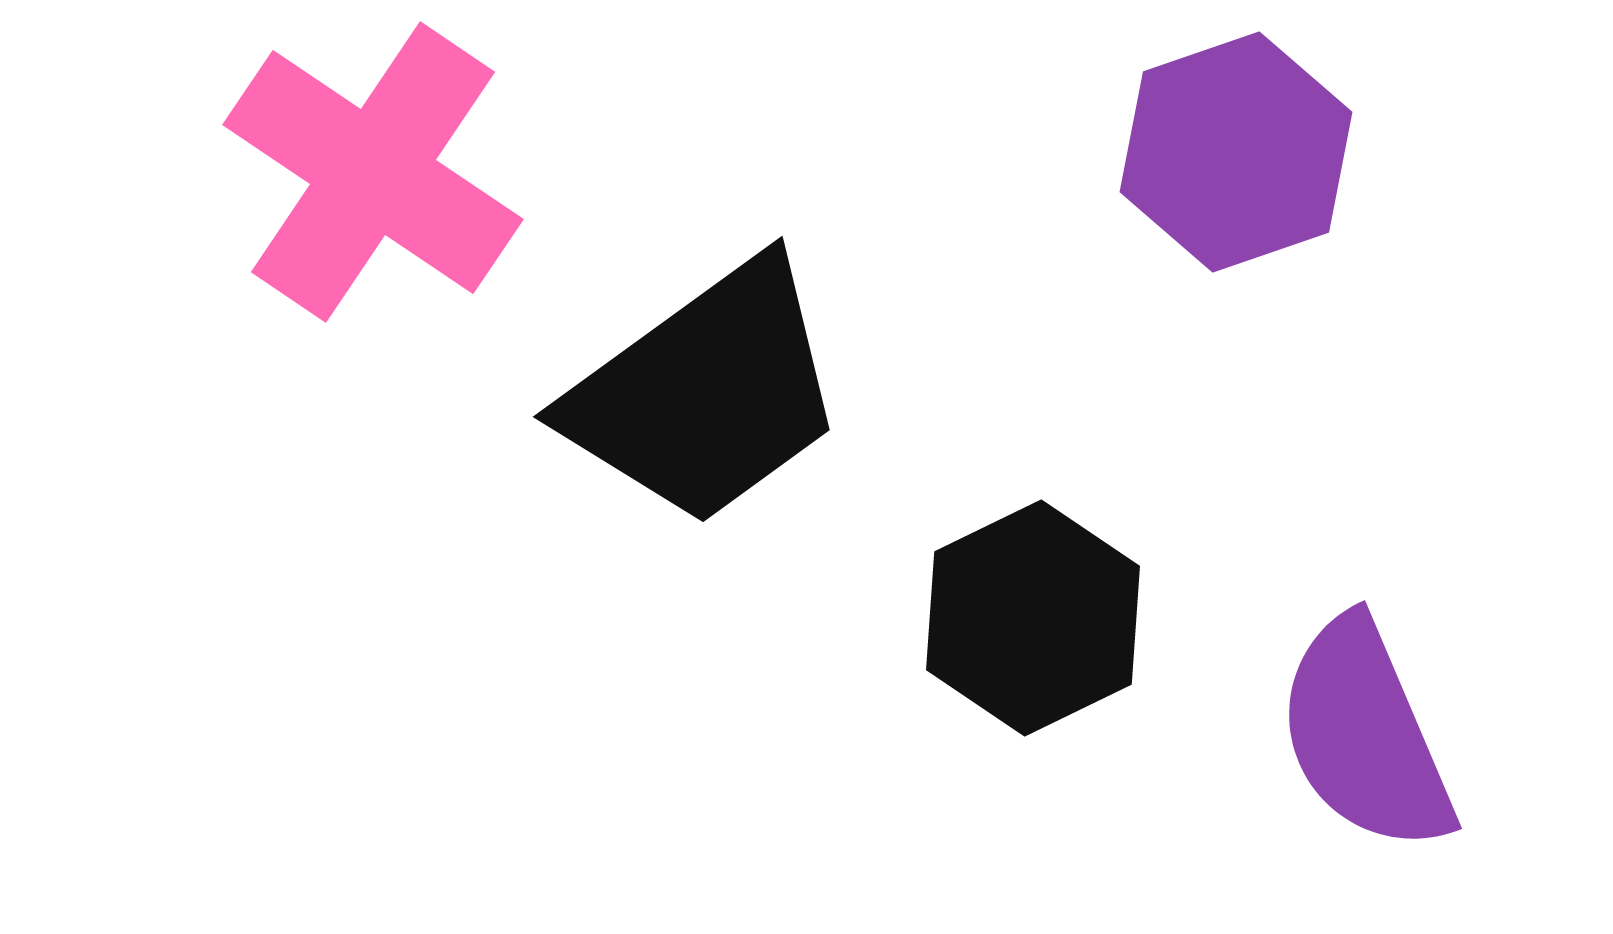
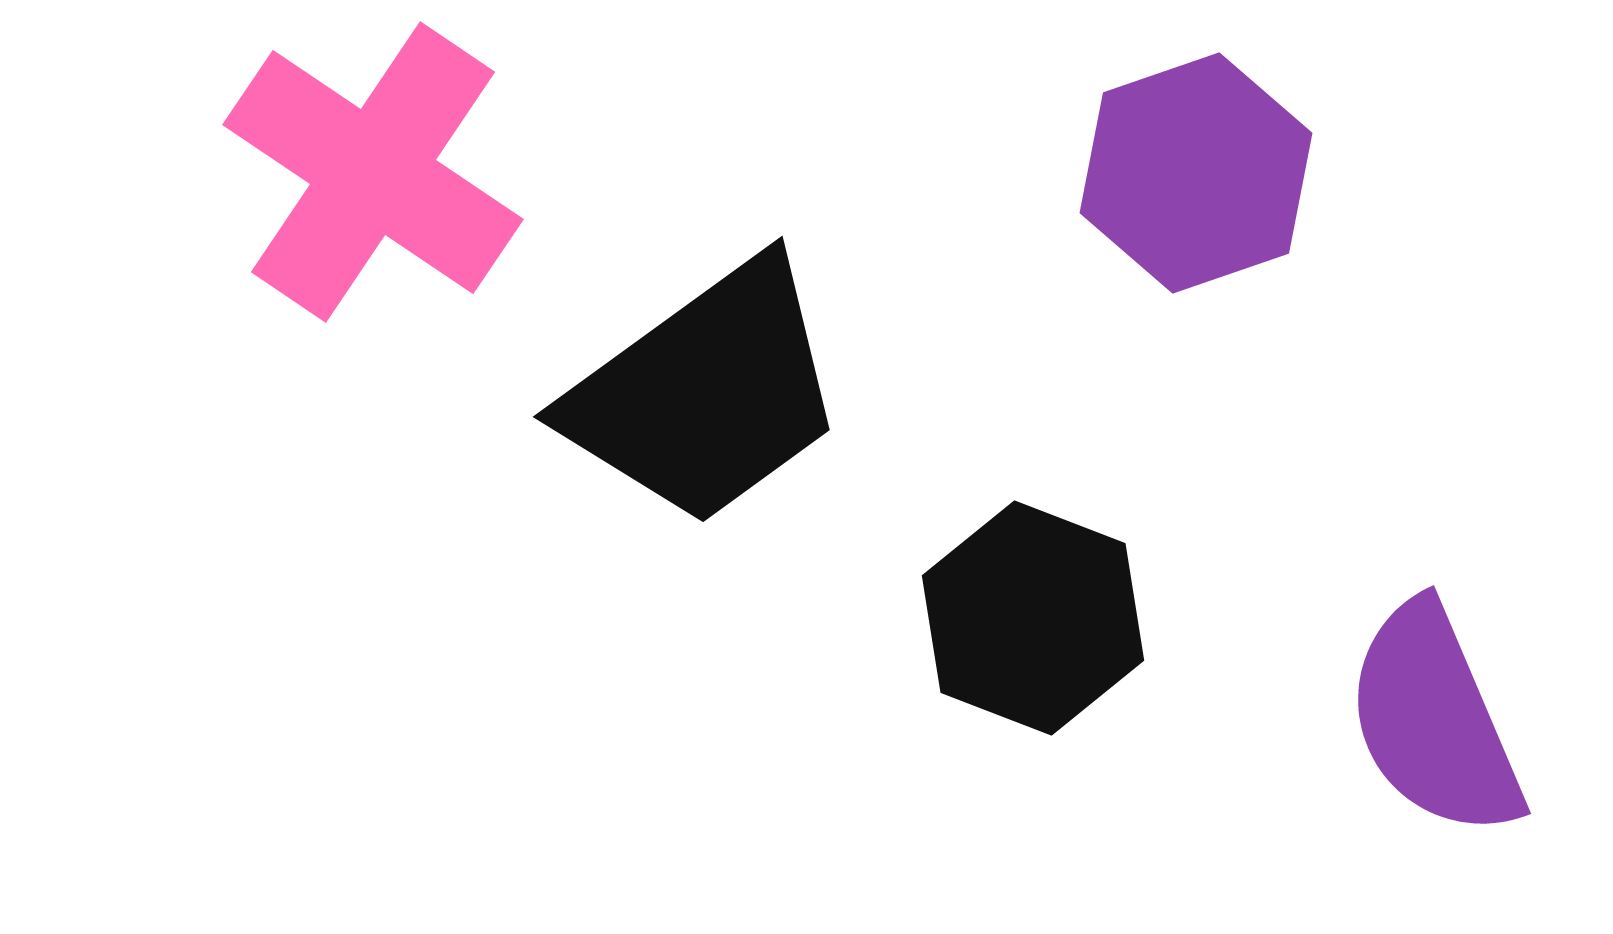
purple hexagon: moved 40 px left, 21 px down
black hexagon: rotated 13 degrees counterclockwise
purple semicircle: moved 69 px right, 15 px up
